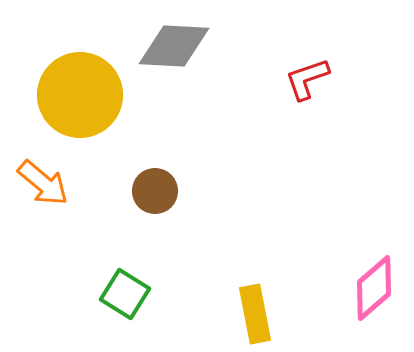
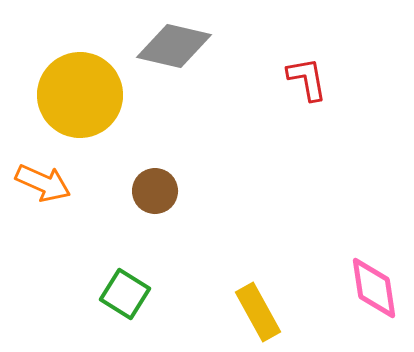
gray diamond: rotated 10 degrees clockwise
red L-shape: rotated 99 degrees clockwise
orange arrow: rotated 16 degrees counterclockwise
pink diamond: rotated 58 degrees counterclockwise
yellow rectangle: moved 3 px right, 2 px up; rotated 18 degrees counterclockwise
